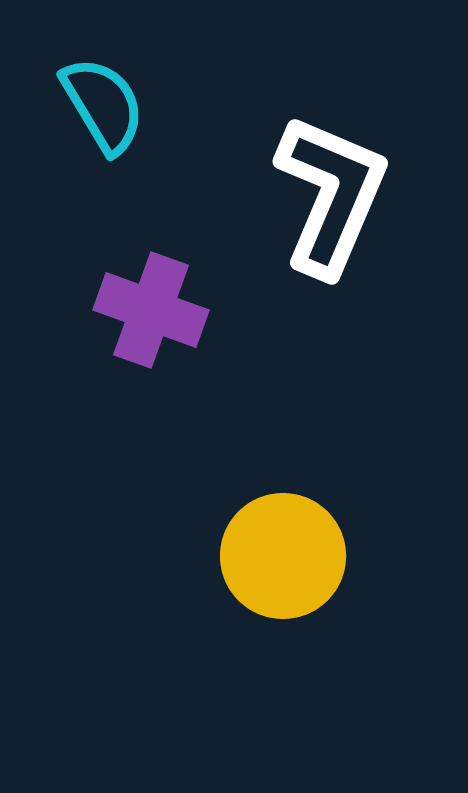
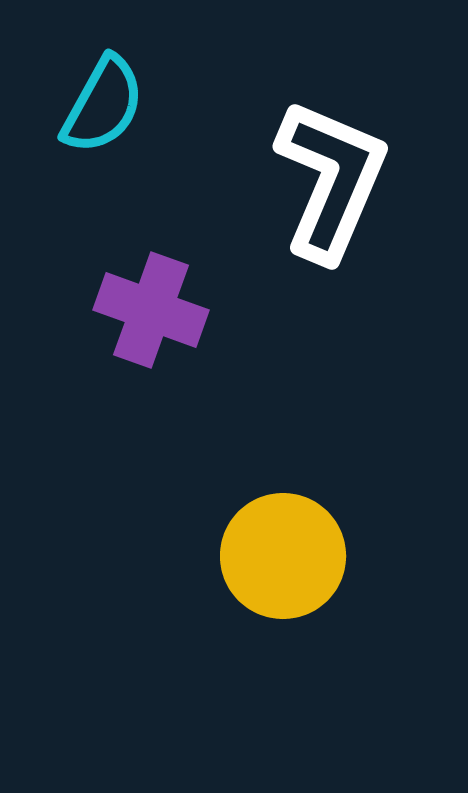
cyan semicircle: rotated 60 degrees clockwise
white L-shape: moved 15 px up
